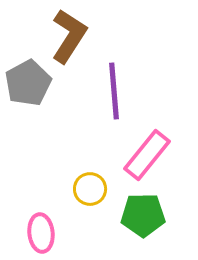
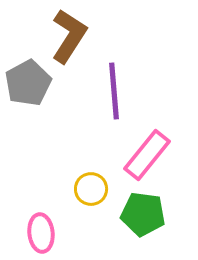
yellow circle: moved 1 px right
green pentagon: moved 1 px up; rotated 9 degrees clockwise
